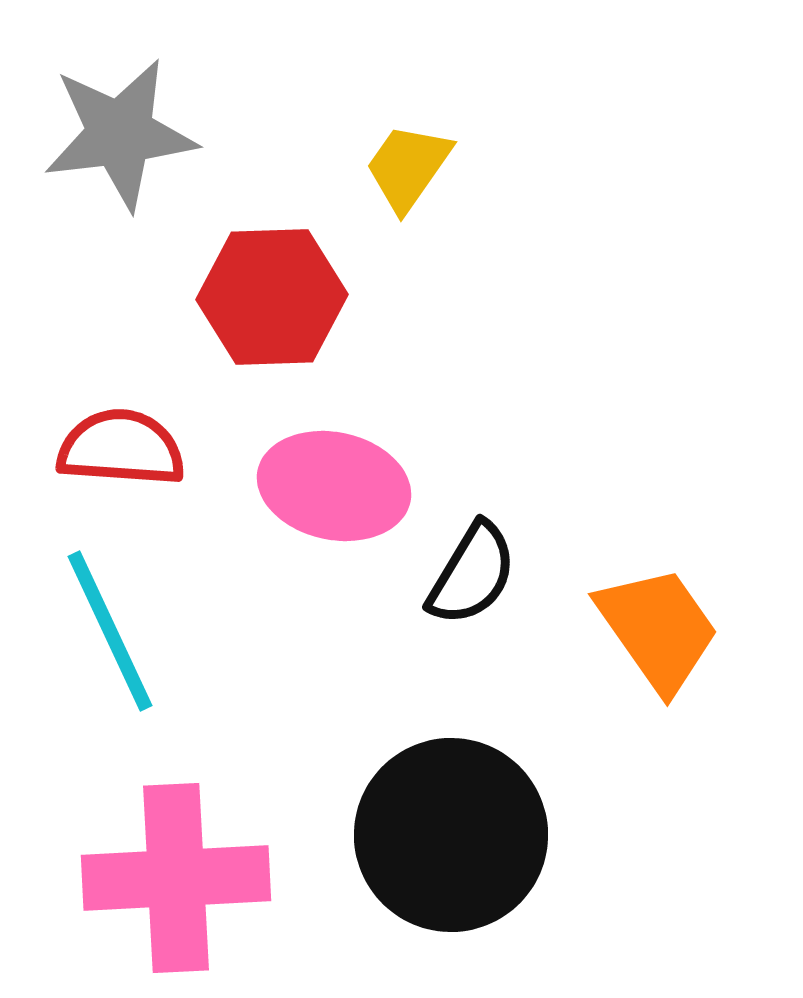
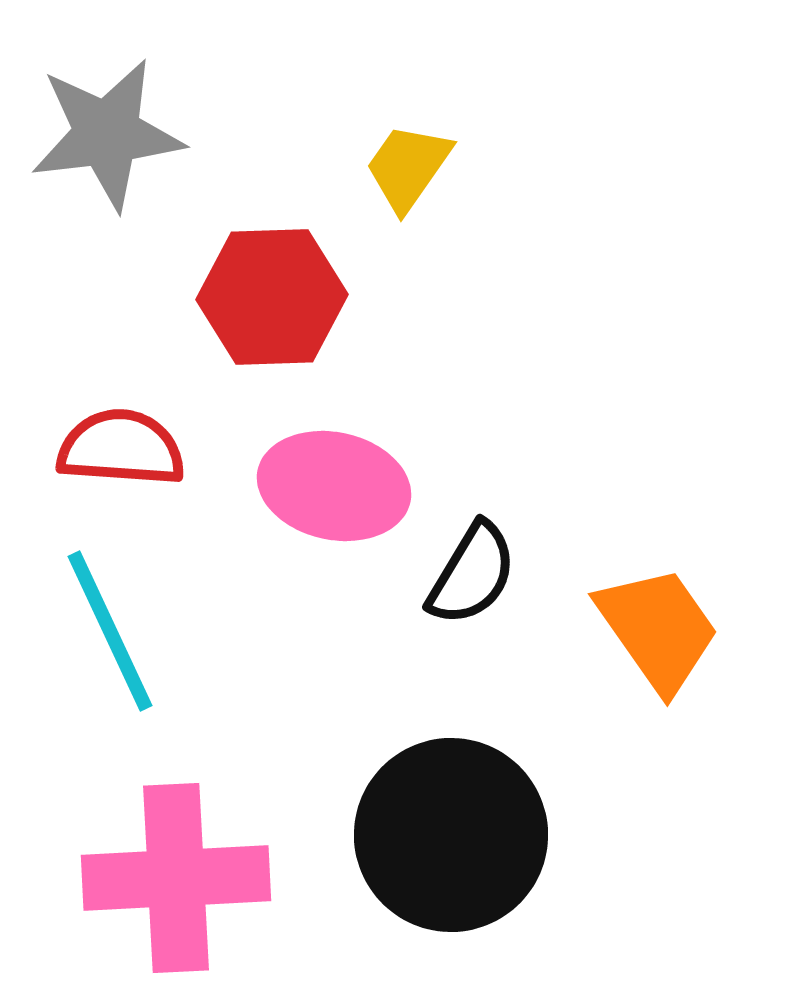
gray star: moved 13 px left
